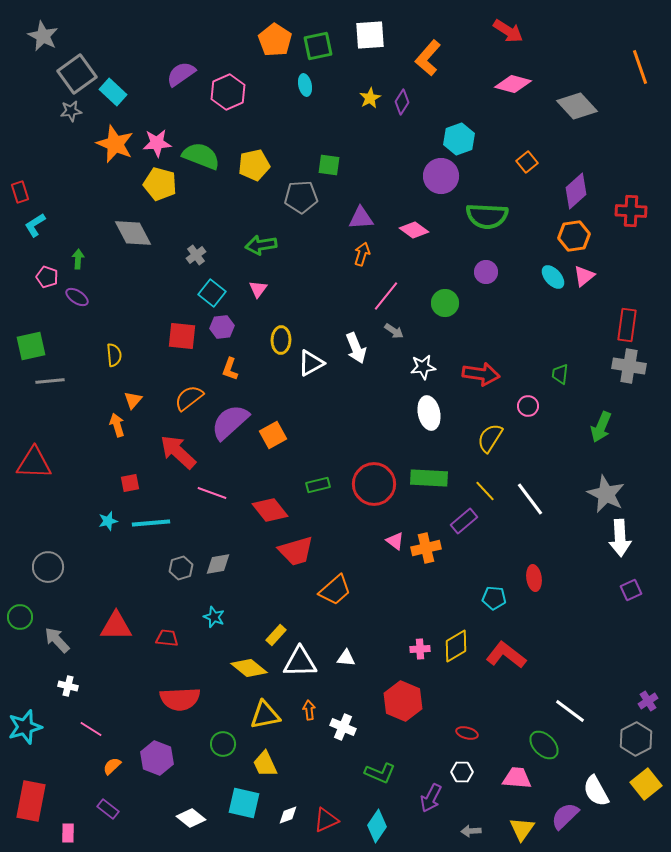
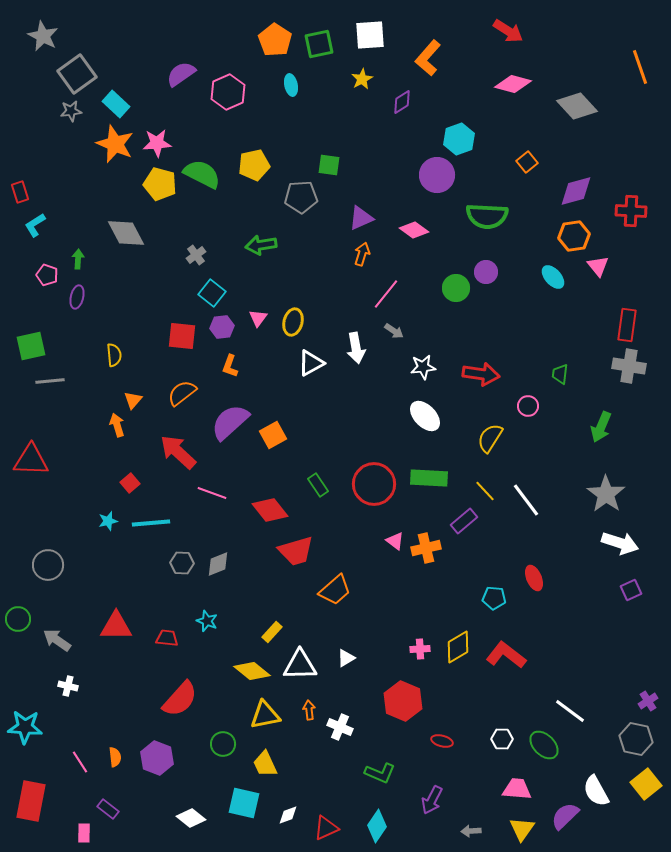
green square at (318, 46): moved 1 px right, 2 px up
cyan ellipse at (305, 85): moved 14 px left
cyan rectangle at (113, 92): moved 3 px right, 12 px down
yellow star at (370, 98): moved 8 px left, 19 px up
purple diamond at (402, 102): rotated 25 degrees clockwise
green semicircle at (201, 156): moved 1 px right, 18 px down; rotated 6 degrees clockwise
purple circle at (441, 176): moved 4 px left, 1 px up
purple diamond at (576, 191): rotated 27 degrees clockwise
purple triangle at (361, 218): rotated 20 degrees counterclockwise
gray diamond at (133, 233): moved 7 px left
pink triangle at (584, 276): moved 14 px right, 10 px up; rotated 30 degrees counterclockwise
pink pentagon at (47, 277): moved 2 px up
pink triangle at (258, 289): moved 29 px down
pink line at (386, 296): moved 2 px up
purple ellipse at (77, 297): rotated 70 degrees clockwise
green circle at (445, 303): moved 11 px right, 15 px up
yellow ellipse at (281, 340): moved 12 px right, 18 px up; rotated 12 degrees clockwise
white arrow at (356, 348): rotated 12 degrees clockwise
orange L-shape at (230, 369): moved 3 px up
orange semicircle at (189, 398): moved 7 px left, 5 px up
white ellipse at (429, 413): moved 4 px left, 3 px down; rotated 32 degrees counterclockwise
red triangle at (34, 463): moved 3 px left, 3 px up
red square at (130, 483): rotated 30 degrees counterclockwise
green rectangle at (318, 485): rotated 70 degrees clockwise
gray star at (606, 494): rotated 9 degrees clockwise
white line at (530, 499): moved 4 px left, 1 px down
white arrow at (620, 538): moved 5 px down; rotated 69 degrees counterclockwise
gray diamond at (218, 564): rotated 12 degrees counterclockwise
gray circle at (48, 567): moved 2 px up
gray hexagon at (181, 568): moved 1 px right, 5 px up; rotated 20 degrees clockwise
red ellipse at (534, 578): rotated 15 degrees counterclockwise
green circle at (20, 617): moved 2 px left, 2 px down
cyan star at (214, 617): moved 7 px left, 4 px down
yellow rectangle at (276, 635): moved 4 px left, 3 px up
gray arrow at (57, 640): rotated 12 degrees counterclockwise
yellow diamond at (456, 646): moved 2 px right, 1 px down
white triangle at (346, 658): rotated 36 degrees counterclockwise
white triangle at (300, 662): moved 3 px down
yellow diamond at (249, 668): moved 3 px right, 3 px down
red semicircle at (180, 699): rotated 45 degrees counterclockwise
cyan star at (25, 727): rotated 20 degrees clockwise
white cross at (343, 727): moved 3 px left
pink line at (91, 729): moved 11 px left, 33 px down; rotated 25 degrees clockwise
red ellipse at (467, 733): moved 25 px left, 8 px down
gray hexagon at (636, 739): rotated 20 degrees counterclockwise
orange semicircle at (112, 766): moved 3 px right, 9 px up; rotated 126 degrees clockwise
white hexagon at (462, 772): moved 40 px right, 33 px up
pink trapezoid at (517, 778): moved 11 px down
purple arrow at (431, 798): moved 1 px right, 2 px down
red triangle at (326, 820): moved 8 px down
pink rectangle at (68, 833): moved 16 px right
